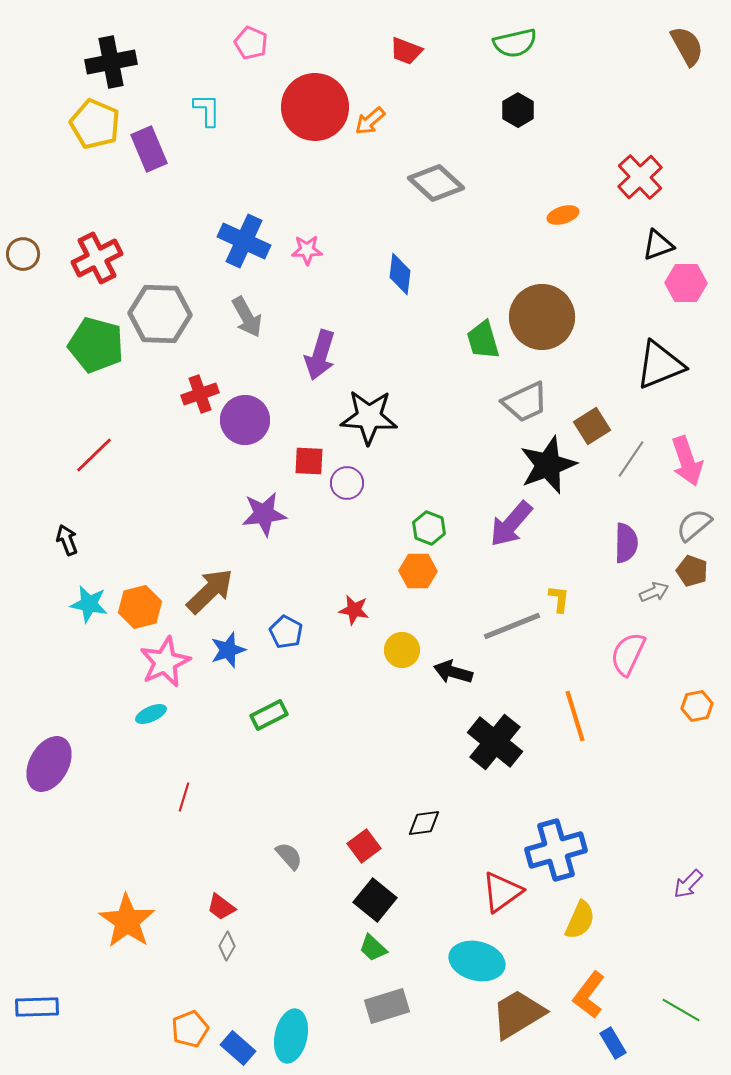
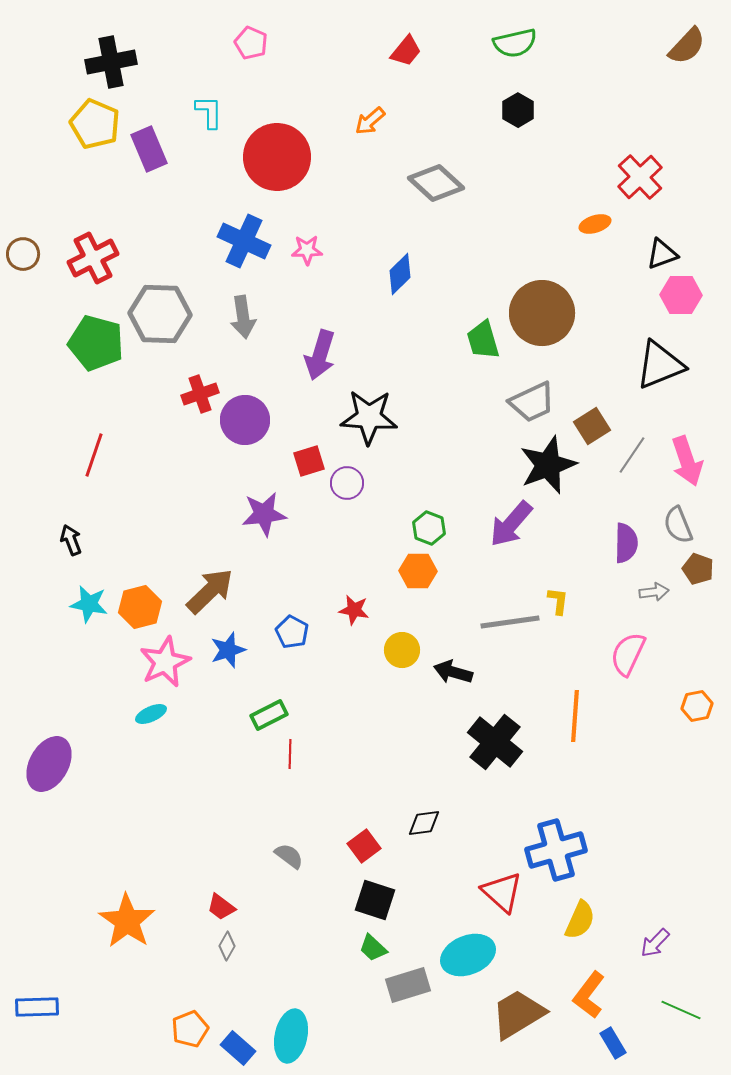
brown semicircle at (687, 46): rotated 72 degrees clockwise
red trapezoid at (406, 51): rotated 72 degrees counterclockwise
red circle at (315, 107): moved 38 px left, 50 px down
cyan L-shape at (207, 110): moved 2 px right, 2 px down
orange ellipse at (563, 215): moved 32 px right, 9 px down
black triangle at (658, 245): moved 4 px right, 9 px down
red cross at (97, 258): moved 4 px left
blue diamond at (400, 274): rotated 39 degrees clockwise
pink hexagon at (686, 283): moved 5 px left, 12 px down
gray arrow at (247, 317): moved 4 px left; rotated 21 degrees clockwise
brown circle at (542, 317): moved 4 px up
green pentagon at (96, 345): moved 2 px up
gray trapezoid at (525, 402): moved 7 px right
red line at (94, 455): rotated 27 degrees counterclockwise
gray line at (631, 459): moved 1 px right, 4 px up
red square at (309, 461): rotated 20 degrees counterclockwise
gray semicircle at (694, 525): moved 16 px left; rotated 72 degrees counterclockwise
black arrow at (67, 540): moved 4 px right
brown pentagon at (692, 571): moved 6 px right, 2 px up
gray arrow at (654, 592): rotated 16 degrees clockwise
yellow L-shape at (559, 599): moved 1 px left, 2 px down
gray line at (512, 626): moved 2 px left, 4 px up; rotated 14 degrees clockwise
blue pentagon at (286, 632): moved 6 px right
orange line at (575, 716): rotated 21 degrees clockwise
red line at (184, 797): moved 106 px right, 43 px up; rotated 16 degrees counterclockwise
gray semicircle at (289, 856): rotated 12 degrees counterclockwise
purple arrow at (688, 884): moved 33 px left, 59 px down
red triangle at (502, 892): rotated 42 degrees counterclockwise
black square at (375, 900): rotated 21 degrees counterclockwise
cyan ellipse at (477, 961): moved 9 px left, 6 px up; rotated 36 degrees counterclockwise
gray rectangle at (387, 1006): moved 21 px right, 21 px up
green line at (681, 1010): rotated 6 degrees counterclockwise
